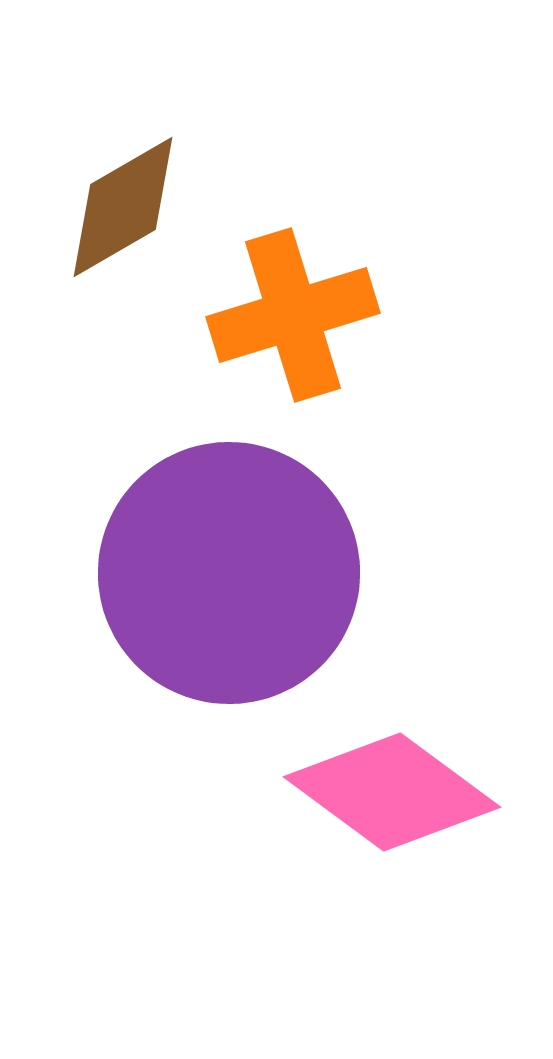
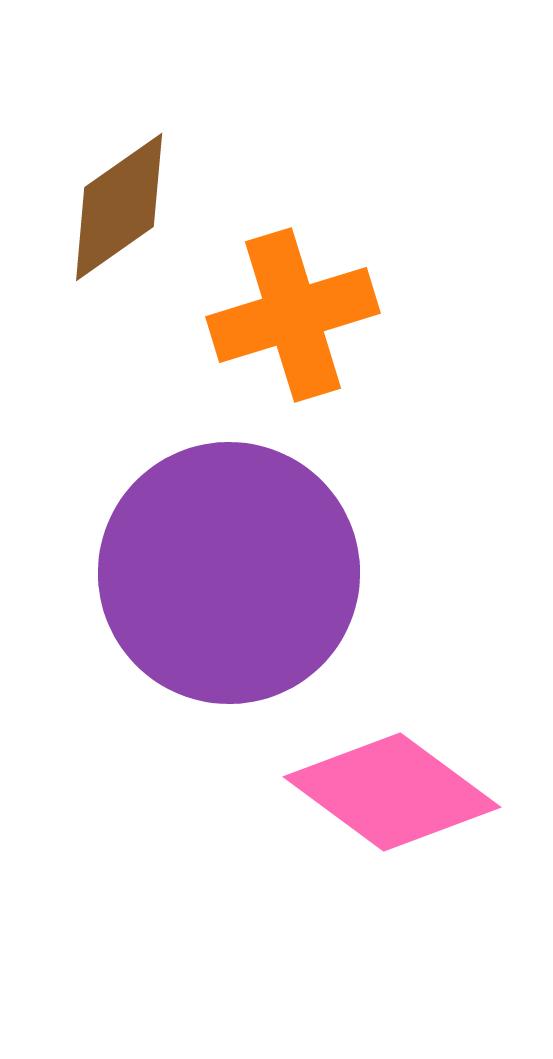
brown diamond: moved 4 px left; rotated 5 degrees counterclockwise
